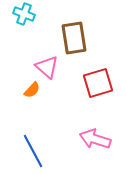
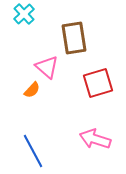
cyan cross: rotated 25 degrees clockwise
